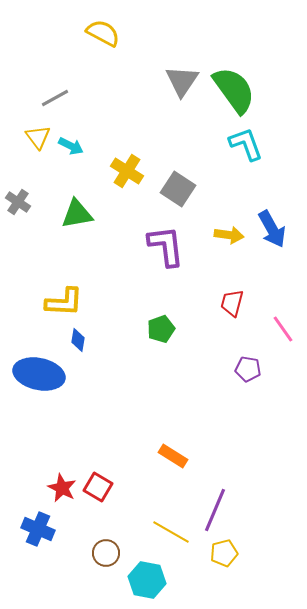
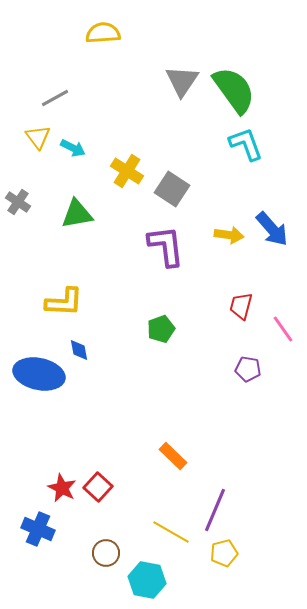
yellow semicircle: rotated 32 degrees counterclockwise
cyan arrow: moved 2 px right, 2 px down
gray square: moved 6 px left
blue arrow: rotated 12 degrees counterclockwise
red trapezoid: moved 9 px right, 3 px down
blue diamond: moved 1 px right, 10 px down; rotated 20 degrees counterclockwise
orange rectangle: rotated 12 degrees clockwise
red square: rotated 12 degrees clockwise
